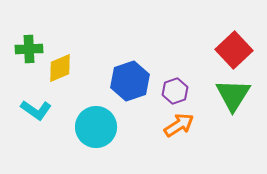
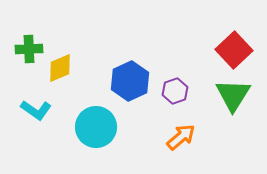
blue hexagon: rotated 6 degrees counterclockwise
orange arrow: moved 2 px right, 12 px down; rotated 8 degrees counterclockwise
